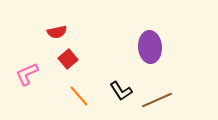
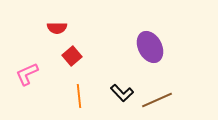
red semicircle: moved 4 px up; rotated 12 degrees clockwise
purple ellipse: rotated 24 degrees counterclockwise
red square: moved 4 px right, 3 px up
black L-shape: moved 1 px right, 2 px down; rotated 10 degrees counterclockwise
orange line: rotated 35 degrees clockwise
